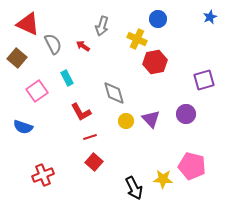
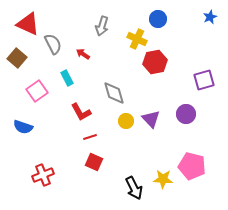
red arrow: moved 8 px down
red square: rotated 18 degrees counterclockwise
